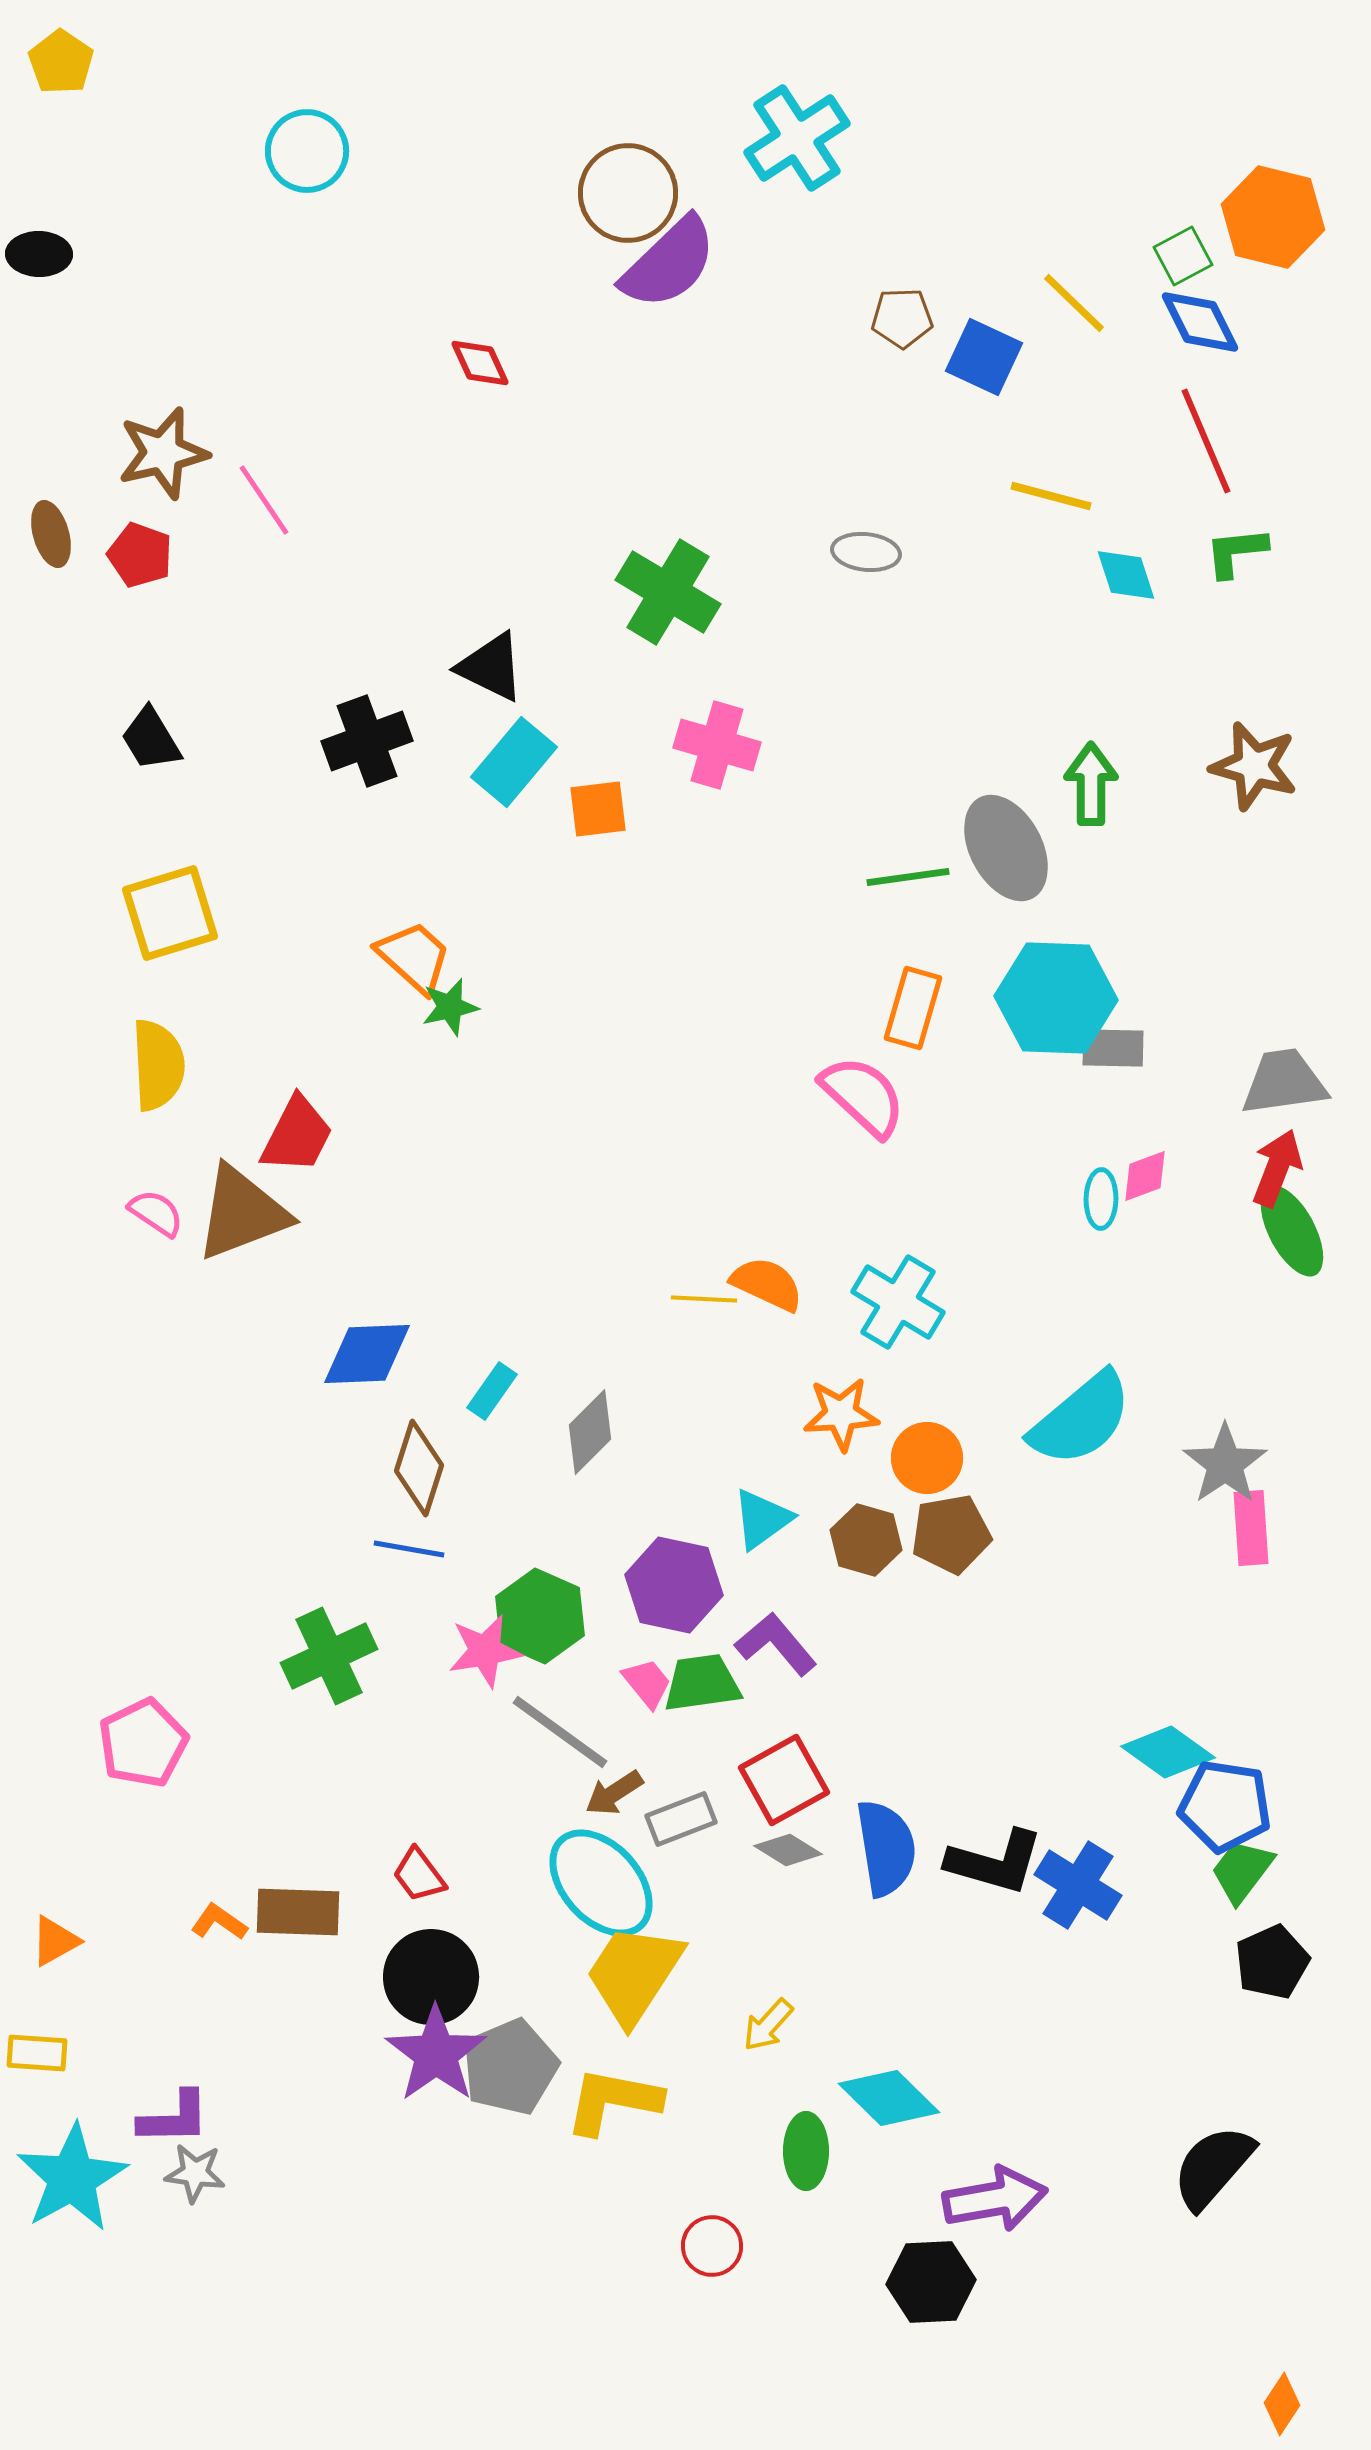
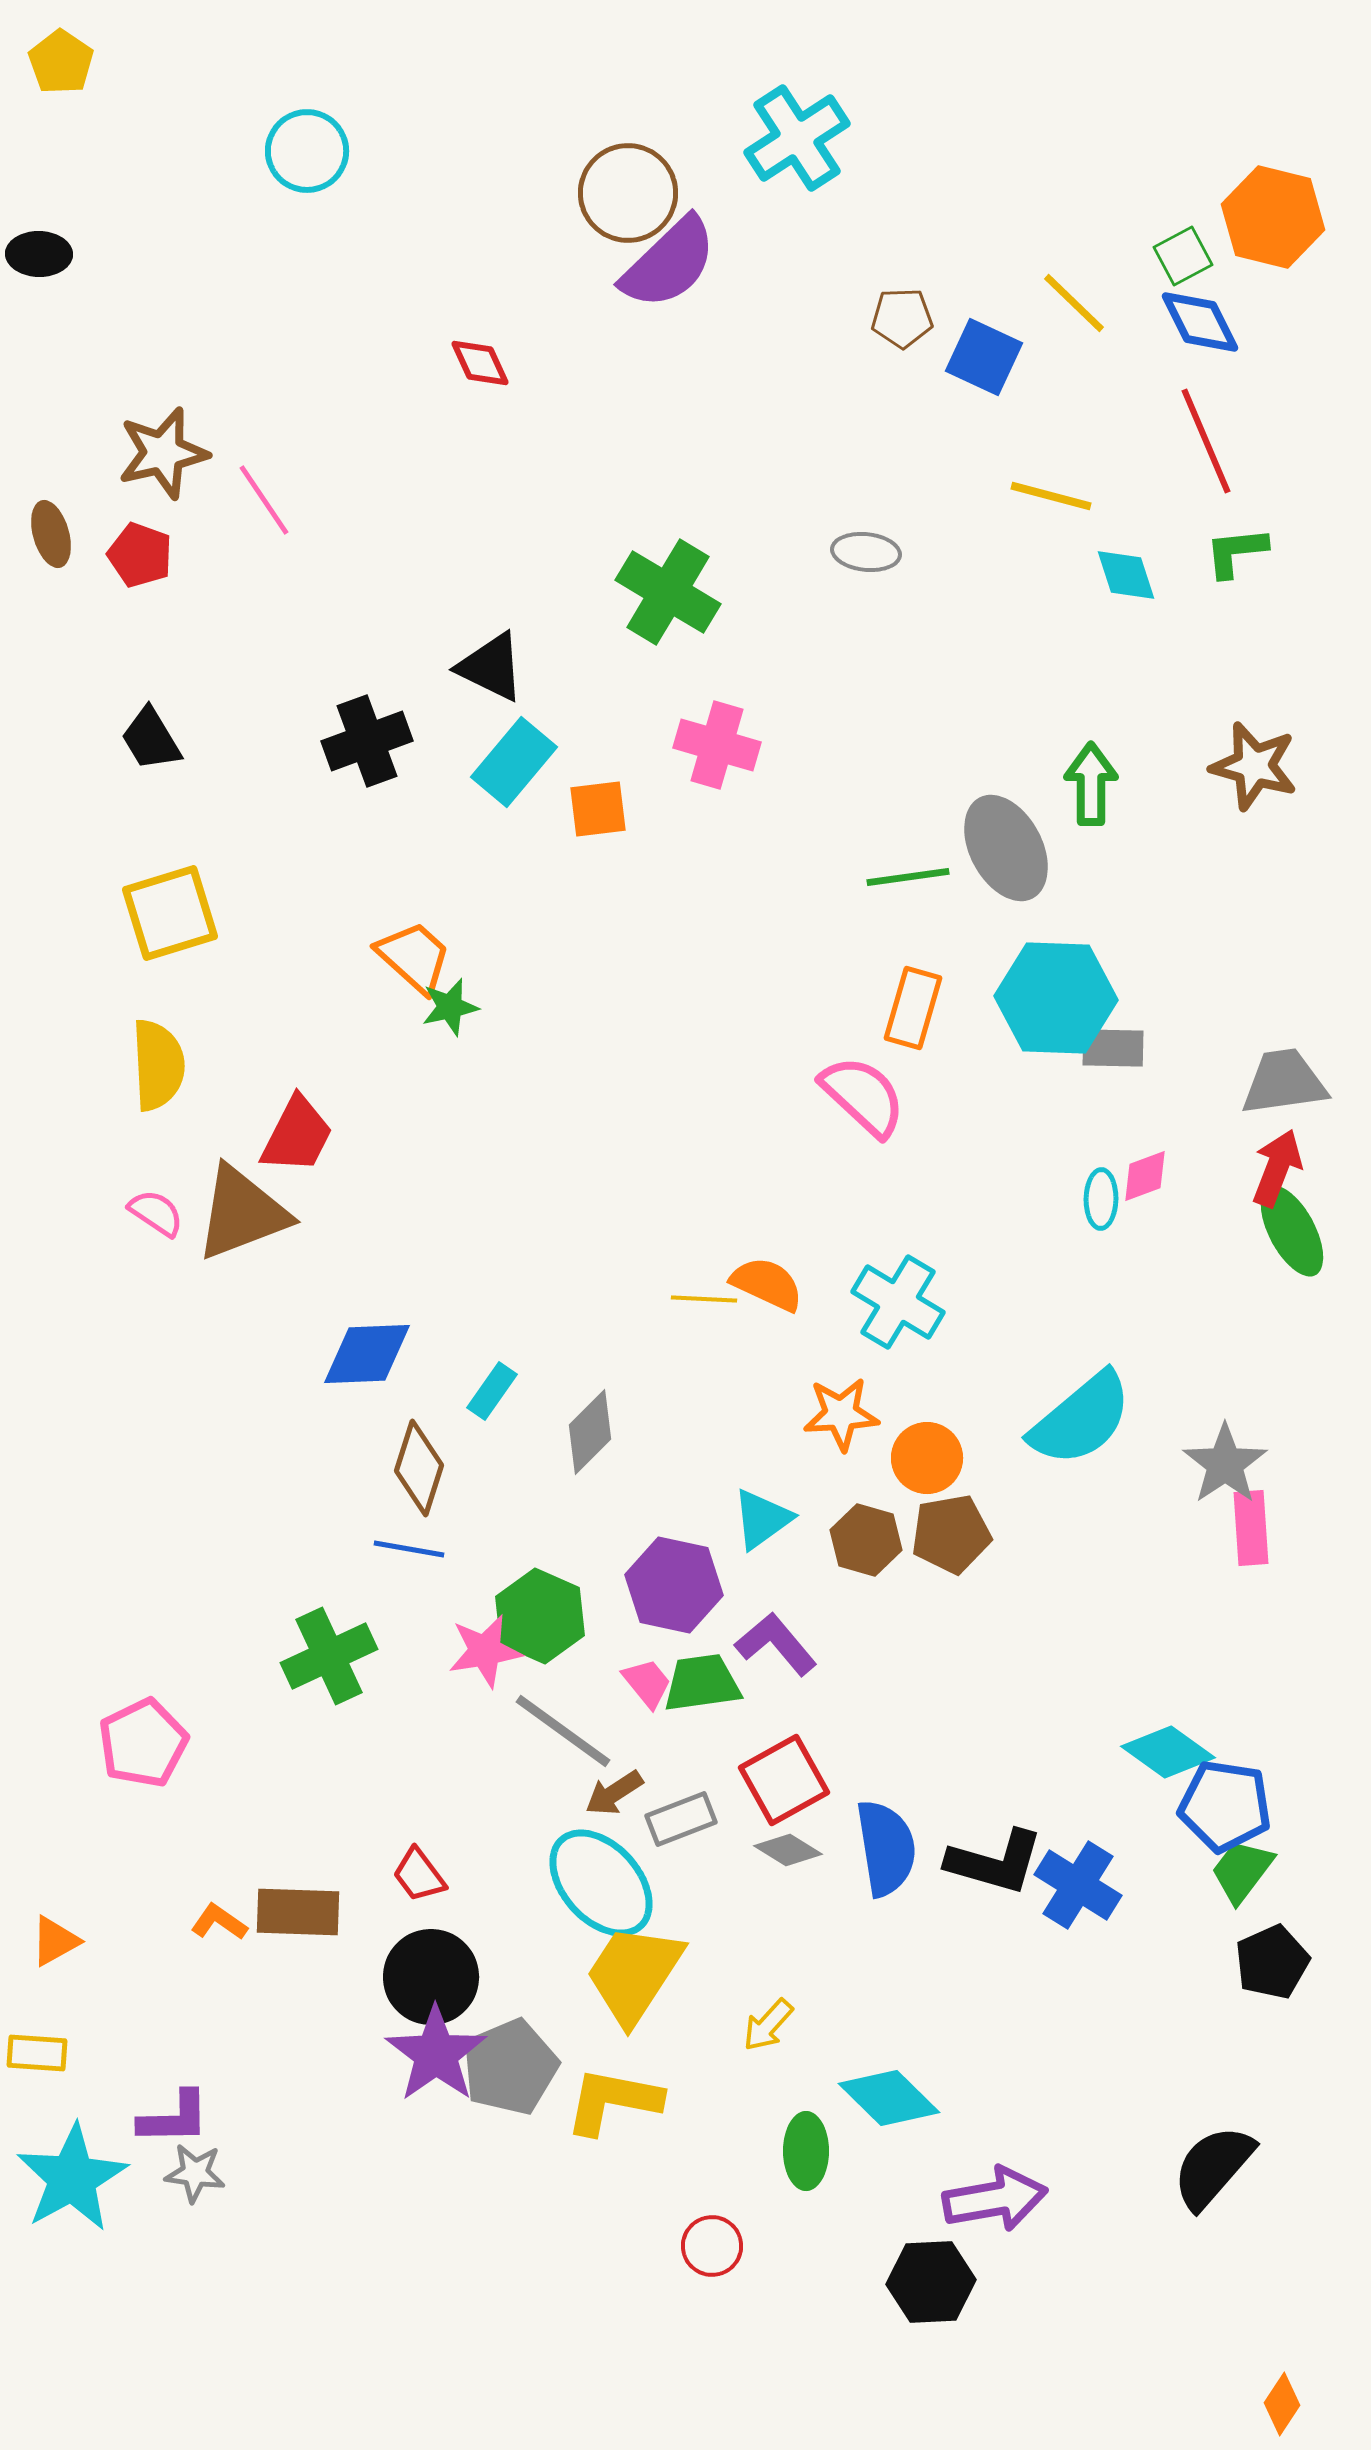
gray line at (560, 1732): moved 3 px right, 1 px up
